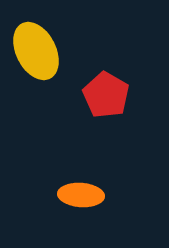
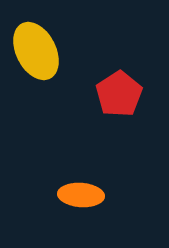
red pentagon: moved 13 px right, 1 px up; rotated 9 degrees clockwise
